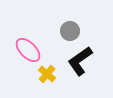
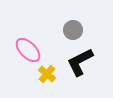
gray circle: moved 3 px right, 1 px up
black L-shape: moved 1 px down; rotated 8 degrees clockwise
